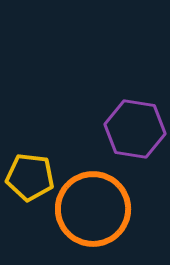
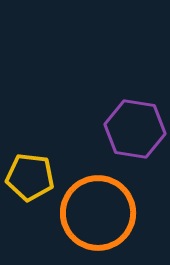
orange circle: moved 5 px right, 4 px down
